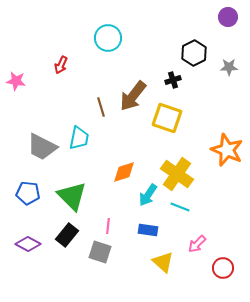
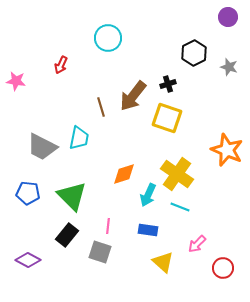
gray star: rotated 18 degrees clockwise
black cross: moved 5 px left, 4 px down
orange diamond: moved 2 px down
cyan arrow: rotated 10 degrees counterclockwise
purple diamond: moved 16 px down
